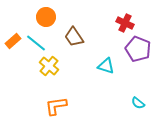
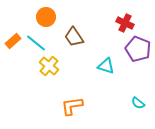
orange L-shape: moved 16 px right
